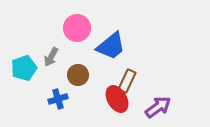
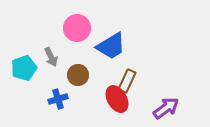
blue trapezoid: rotated 8 degrees clockwise
gray arrow: rotated 54 degrees counterclockwise
purple arrow: moved 8 px right, 1 px down
